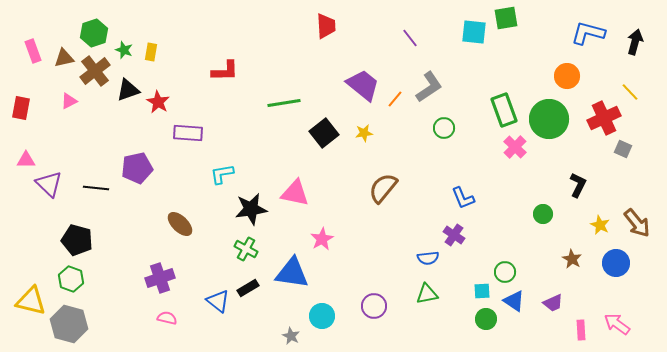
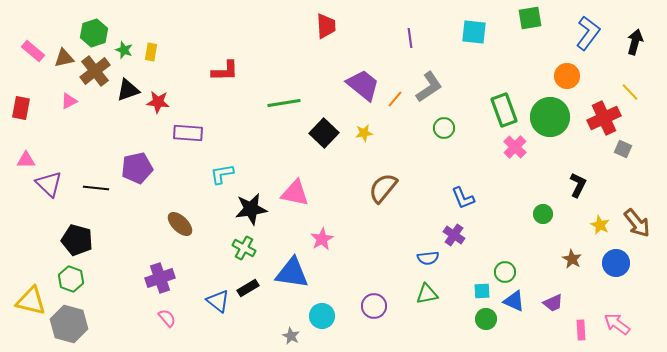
green square at (506, 18): moved 24 px right
blue L-shape at (588, 33): rotated 112 degrees clockwise
purple line at (410, 38): rotated 30 degrees clockwise
pink rectangle at (33, 51): rotated 30 degrees counterclockwise
red star at (158, 102): rotated 25 degrees counterclockwise
green circle at (549, 119): moved 1 px right, 2 px up
black square at (324, 133): rotated 8 degrees counterclockwise
green cross at (246, 249): moved 2 px left, 1 px up
blue triangle at (514, 301): rotated 10 degrees counterclockwise
pink semicircle at (167, 318): rotated 36 degrees clockwise
